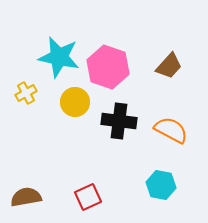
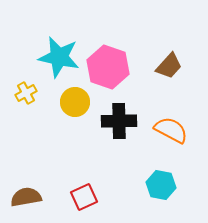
black cross: rotated 8 degrees counterclockwise
red square: moved 4 px left
